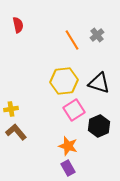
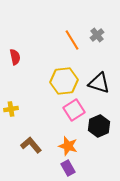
red semicircle: moved 3 px left, 32 px down
brown L-shape: moved 15 px right, 13 px down
